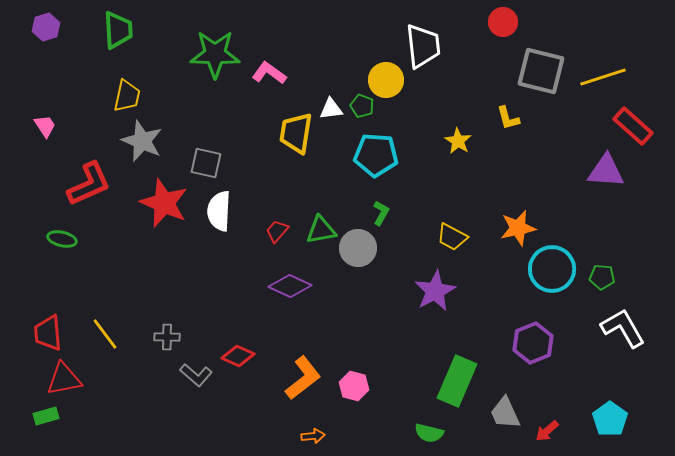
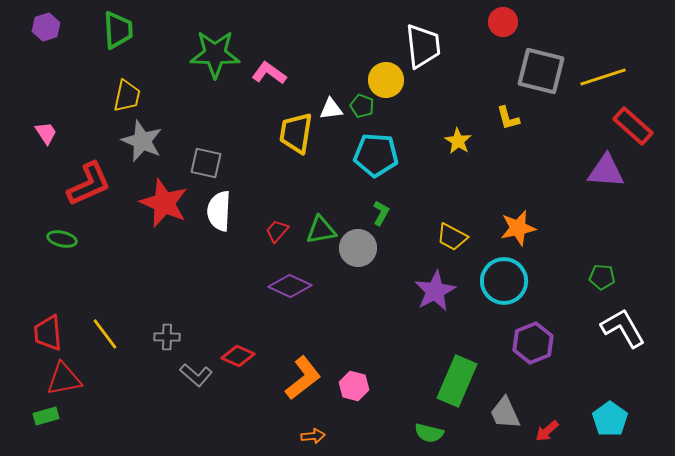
pink trapezoid at (45, 126): moved 1 px right, 7 px down
cyan circle at (552, 269): moved 48 px left, 12 px down
